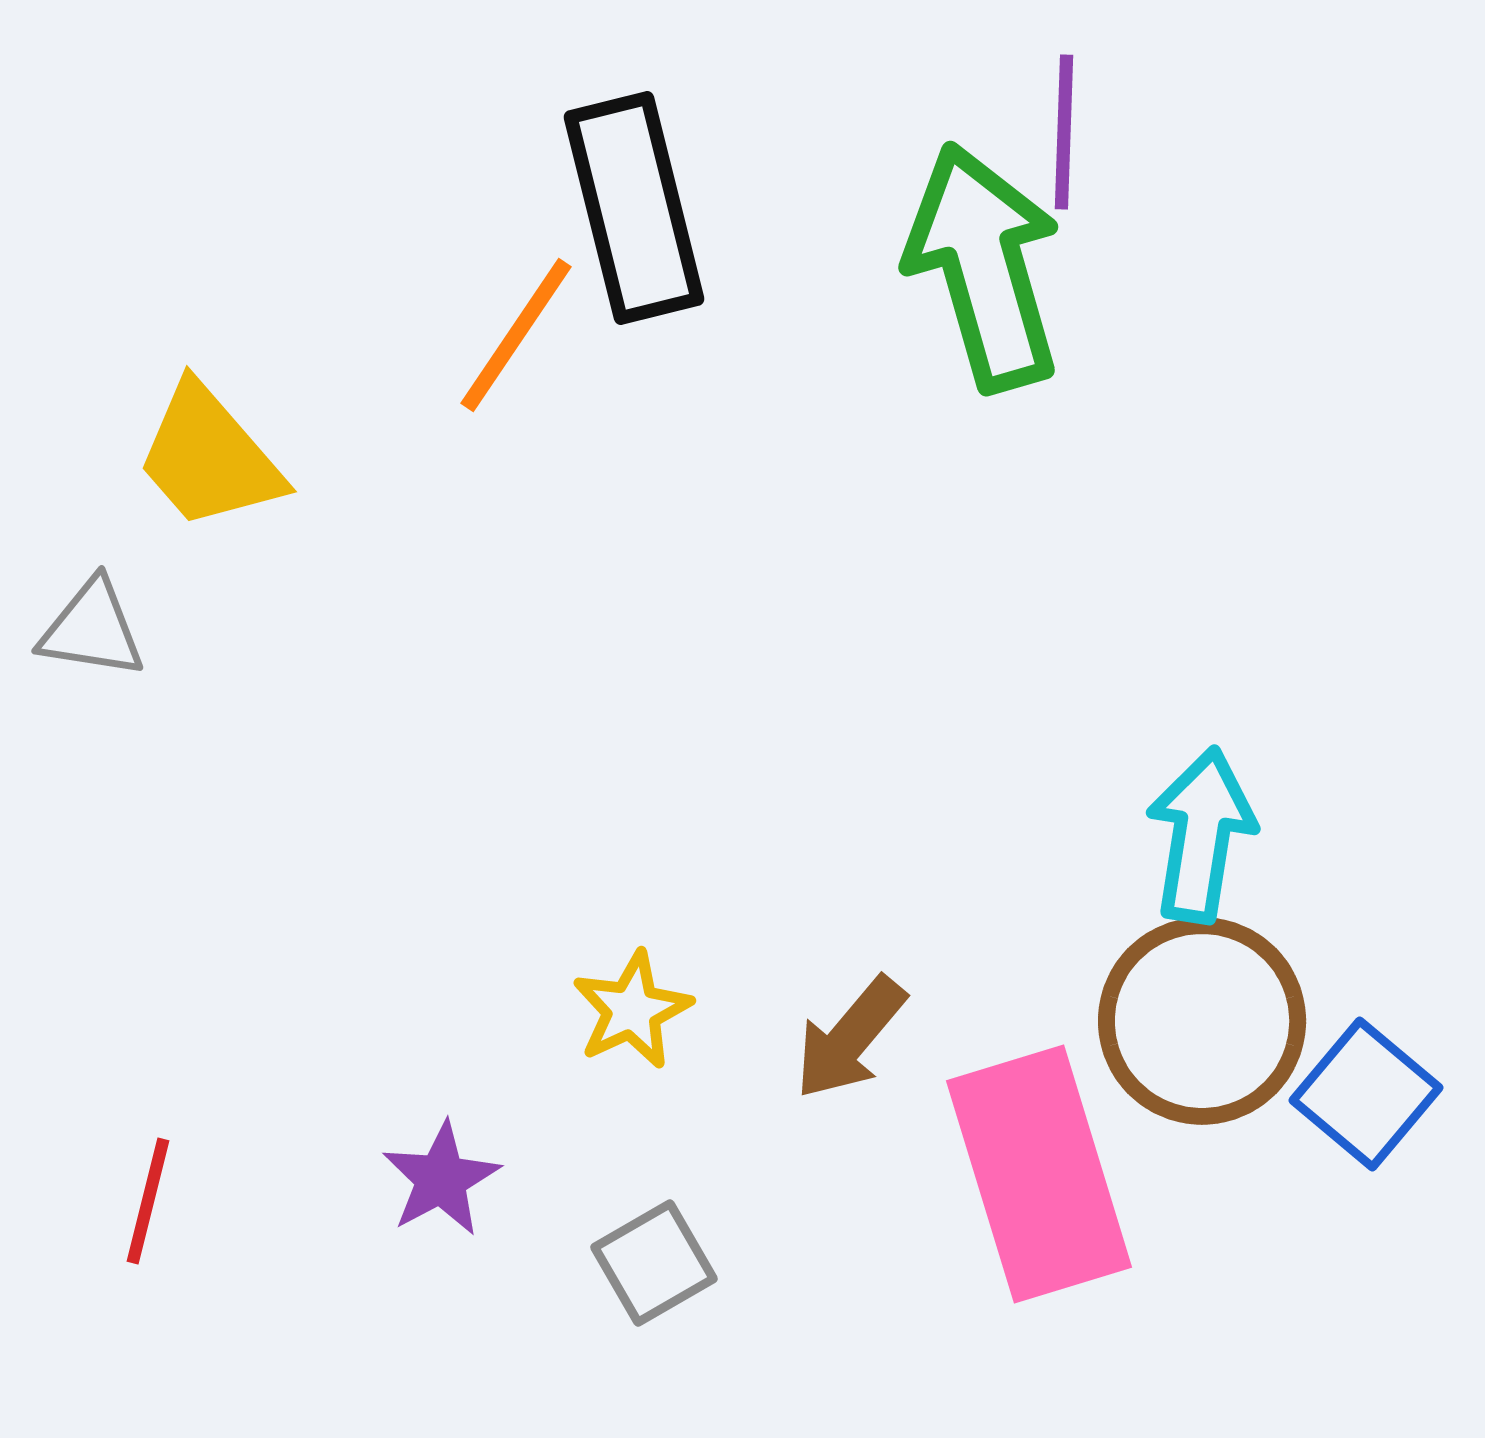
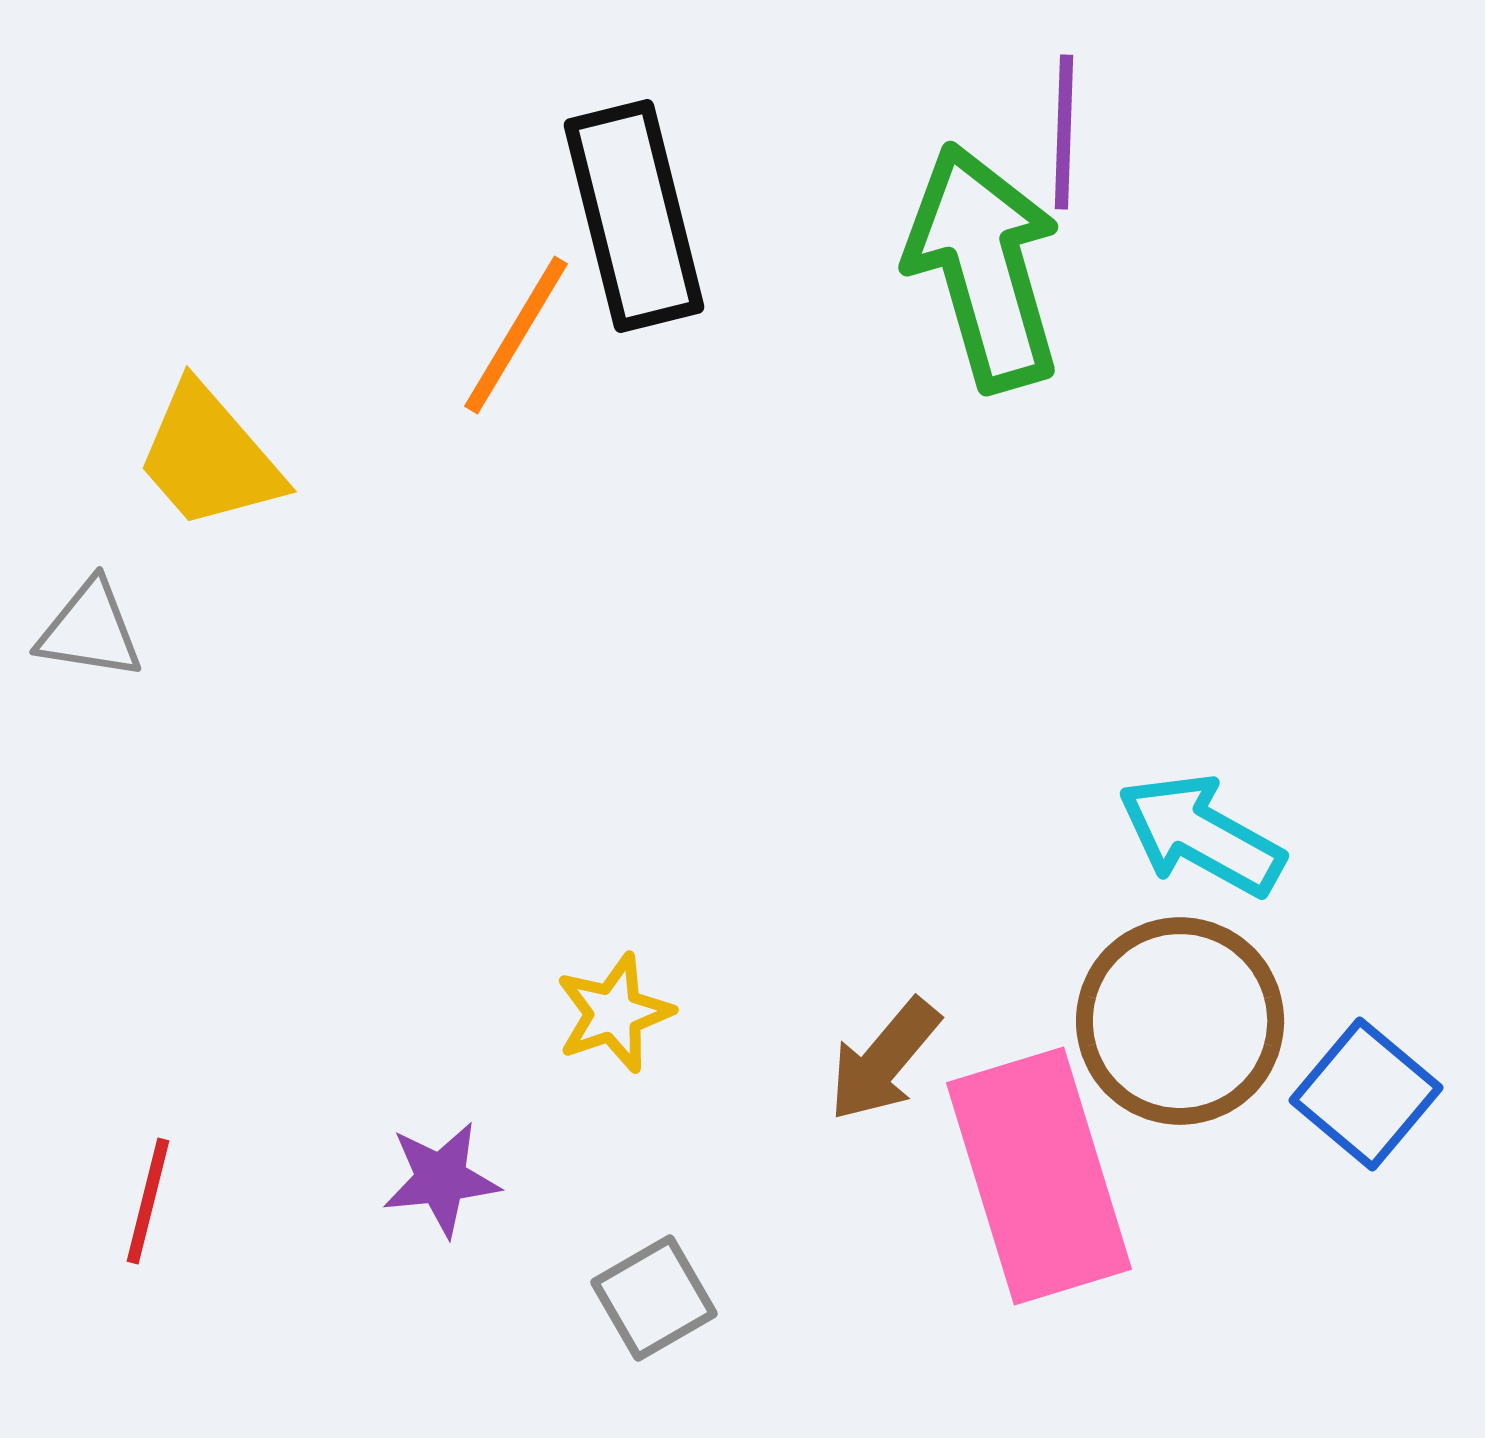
black rectangle: moved 8 px down
orange line: rotated 3 degrees counterclockwise
gray triangle: moved 2 px left, 1 px down
cyan arrow: rotated 70 degrees counterclockwise
yellow star: moved 18 px left, 3 px down; rotated 6 degrees clockwise
brown circle: moved 22 px left
brown arrow: moved 34 px right, 22 px down
pink rectangle: moved 2 px down
purple star: rotated 22 degrees clockwise
gray square: moved 35 px down
